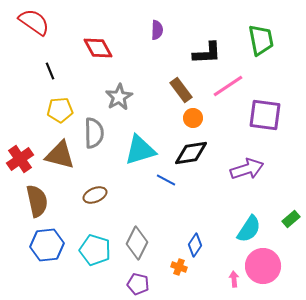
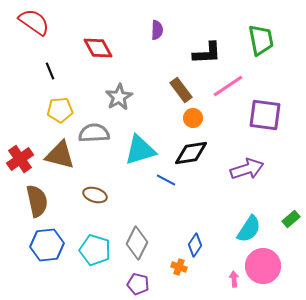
gray semicircle: rotated 92 degrees counterclockwise
brown ellipse: rotated 40 degrees clockwise
